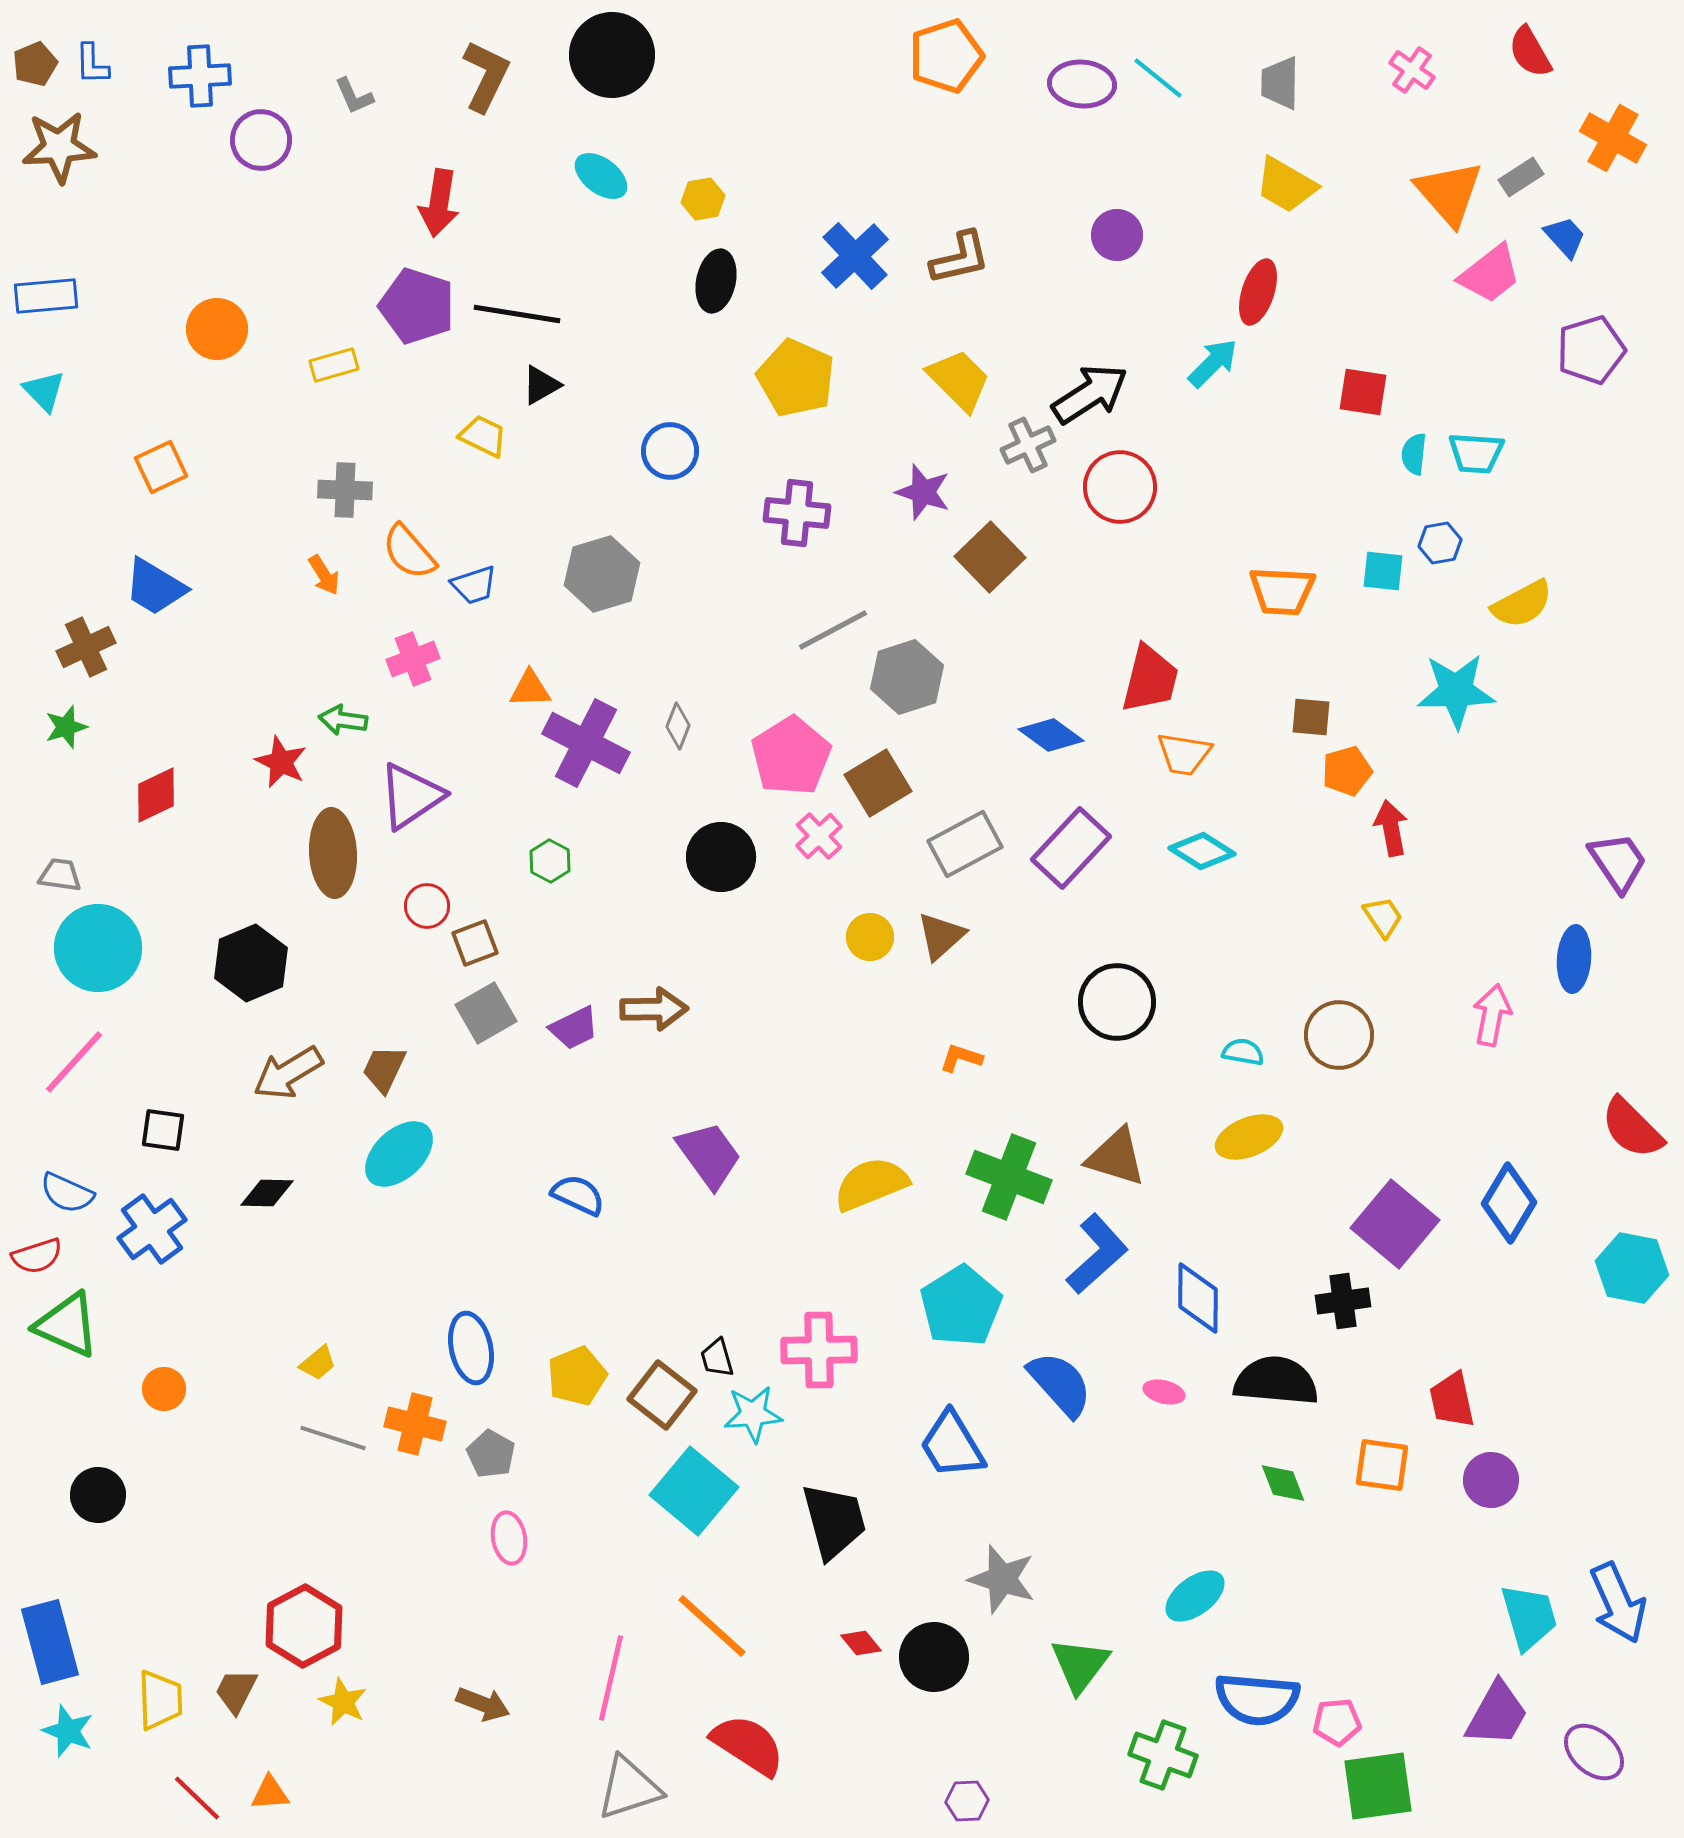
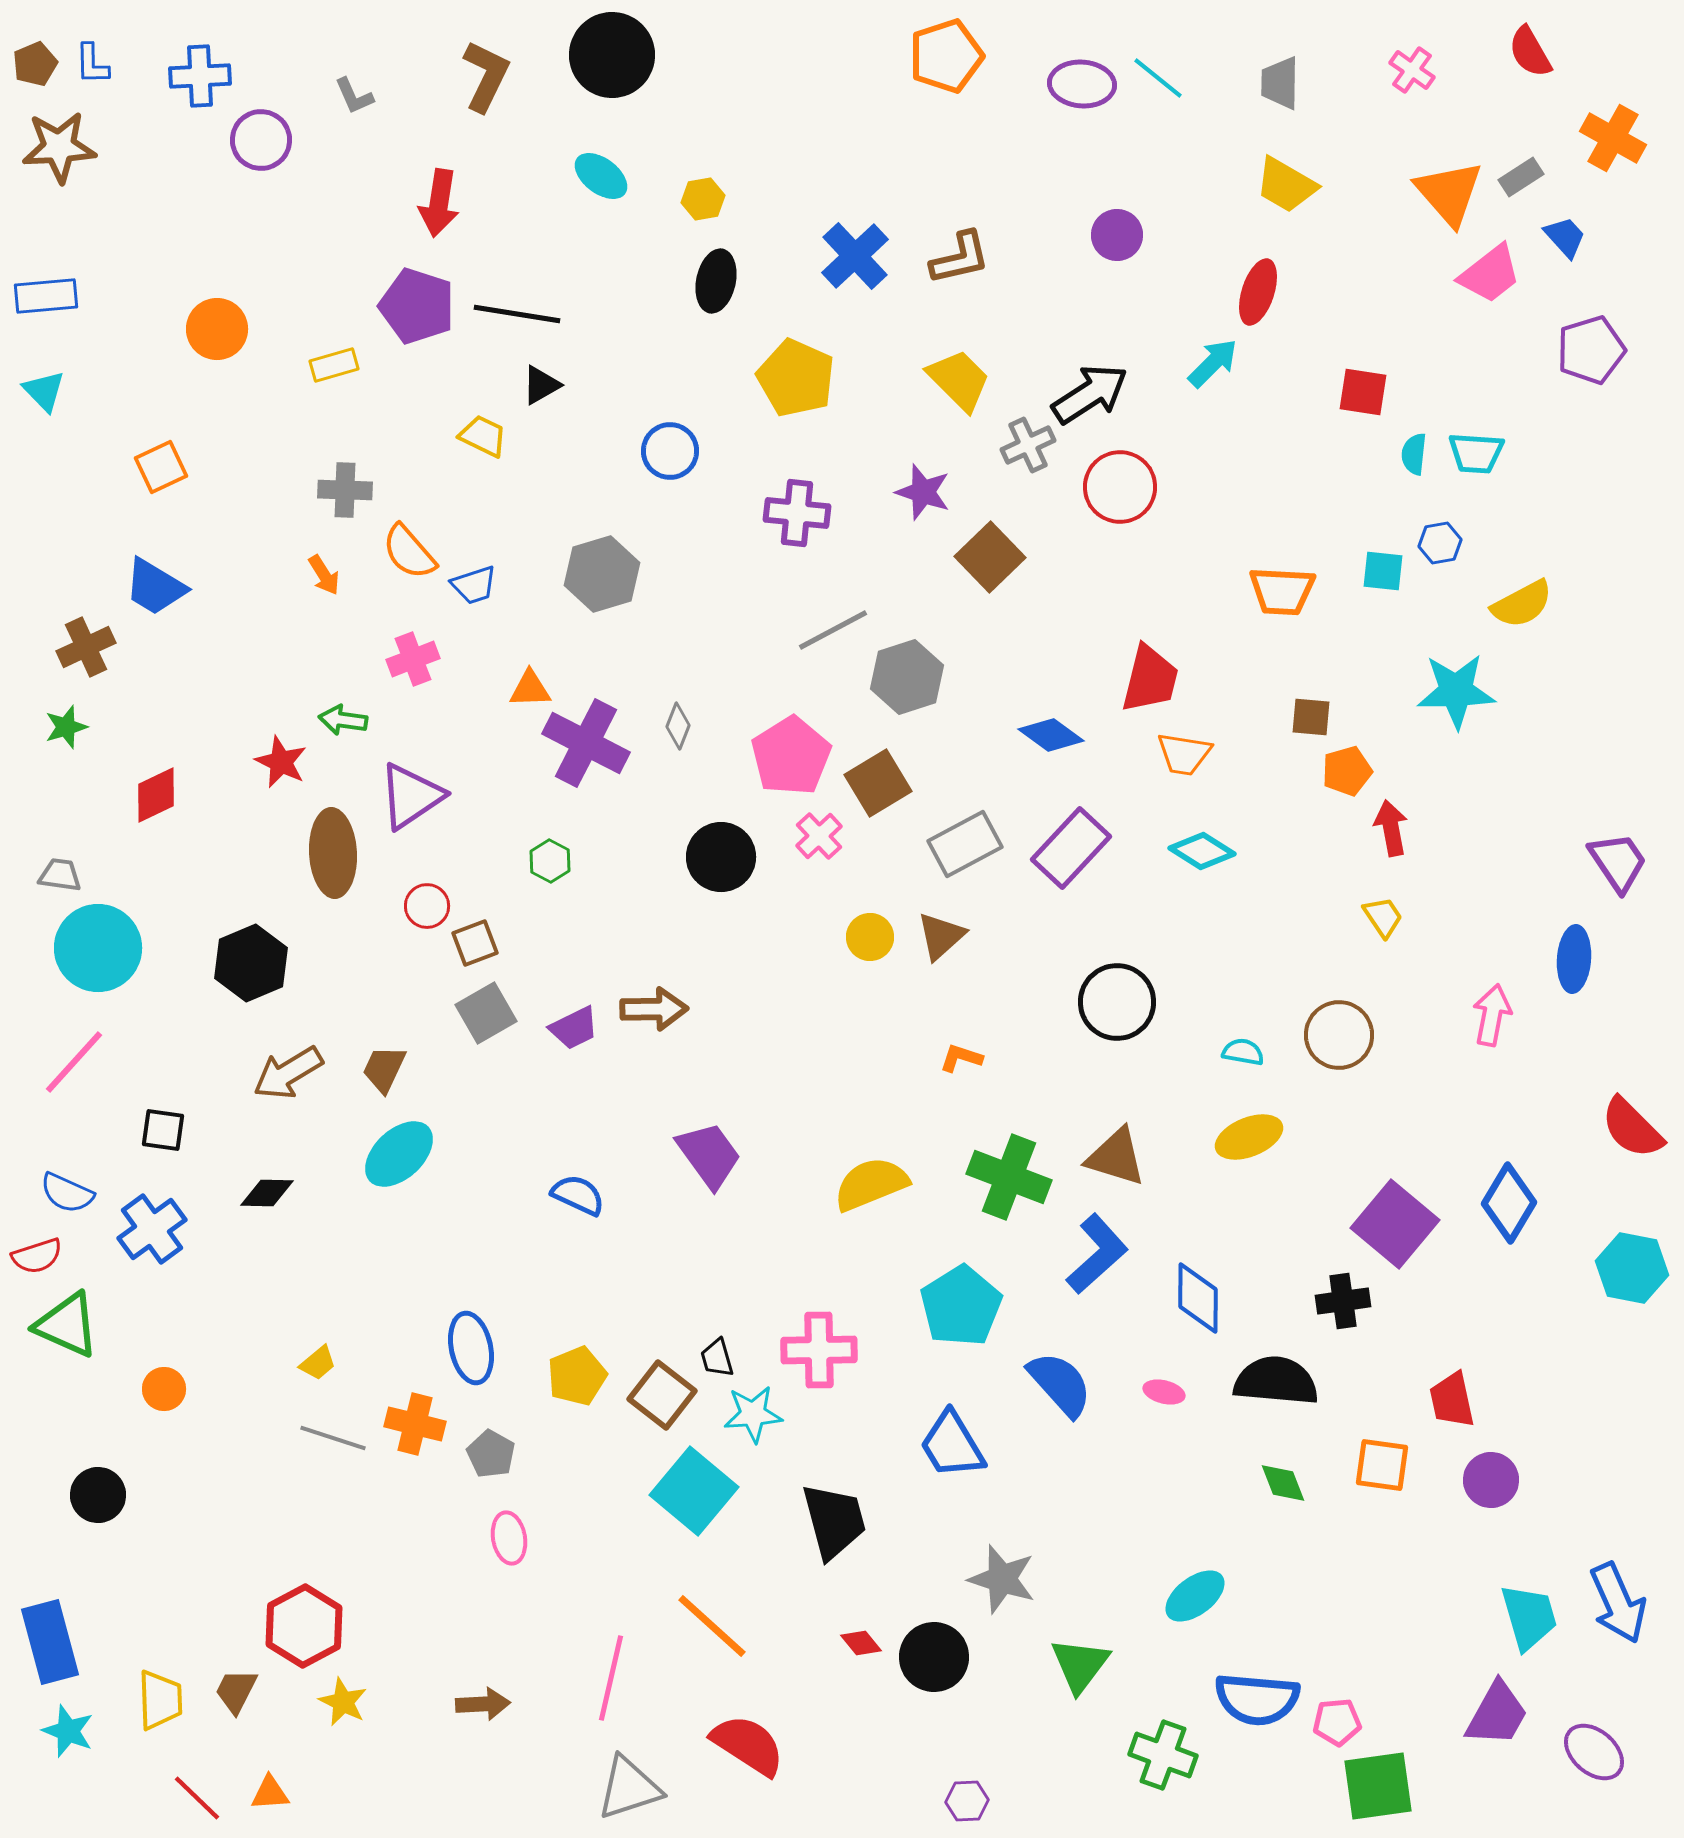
brown arrow at (483, 1704): rotated 24 degrees counterclockwise
